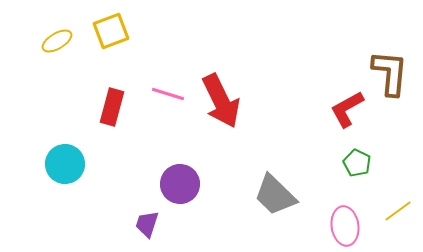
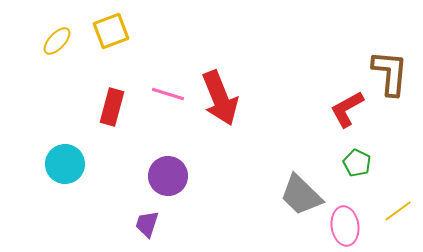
yellow ellipse: rotated 16 degrees counterclockwise
red arrow: moved 1 px left, 3 px up; rotated 4 degrees clockwise
purple circle: moved 12 px left, 8 px up
gray trapezoid: moved 26 px right
